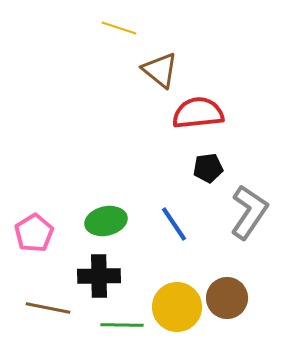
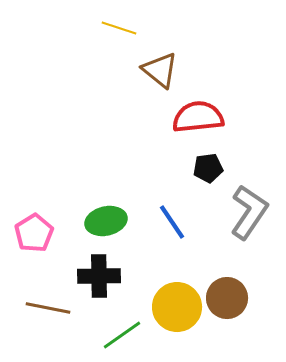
red semicircle: moved 4 px down
blue line: moved 2 px left, 2 px up
green line: moved 10 px down; rotated 36 degrees counterclockwise
